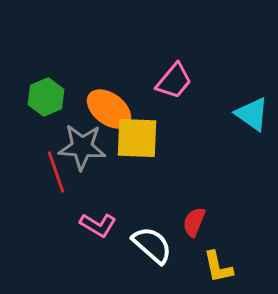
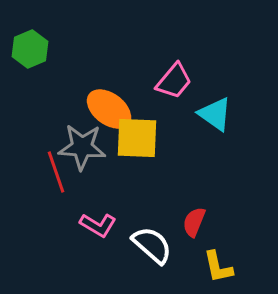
green hexagon: moved 16 px left, 48 px up
cyan triangle: moved 37 px left
